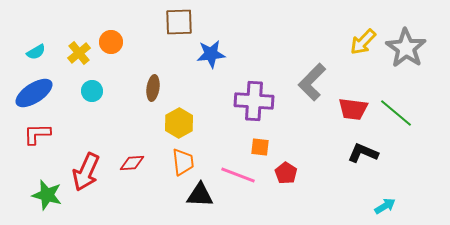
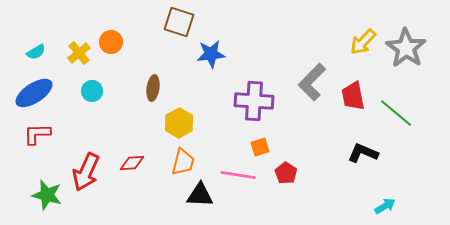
brown square: rotated 20 degrees clockwise
red trapezoid: moved 13 px up; rotated 72 degrees clockwise
orange square: rotated 24 degrees counterclockwise
orange trapezoid: rotated 20 degrees clockwise
pink line: rotated 12 degrees counterclockwise
